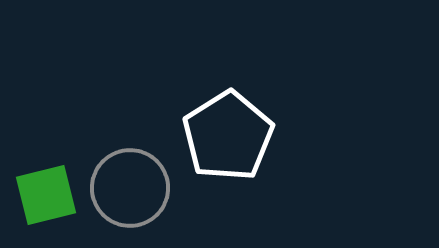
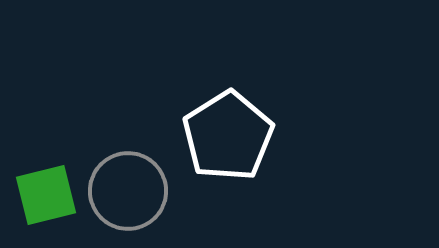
gray circle: moved 2 px left, 3 px down
